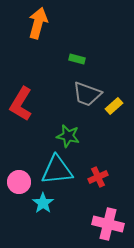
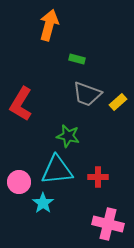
orange arrow: moved 11 px right, 2 px down
yellow rectangle: moved 4 px right, 4 px up
red cross: rotated 24 degrees clockwise
